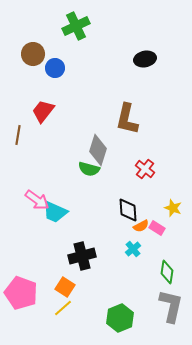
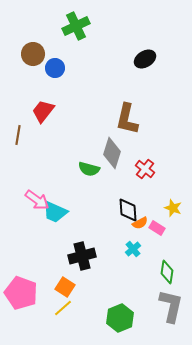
black ellipse: rotated 20 degrees counterclockwise
gray diamond: moved 14 px right, 3 px down
orange semicircle: moved 1 px left, 3 px up
